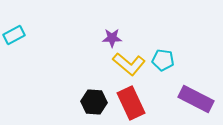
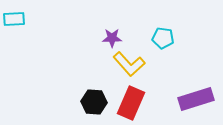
cyan rectangle: moved 16 px up; rotated 25 degrees clockwise
cyan pentagon: moved 22 px up
yellow L-shape: rotated 8 degrees clockwise
purple rectangle: rotated 44 degrees counterclockwise
red rectangle: rotated 48 degrees clockwise
